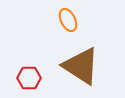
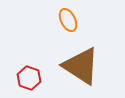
red hexagon: rotated 20 degrees clockwise
